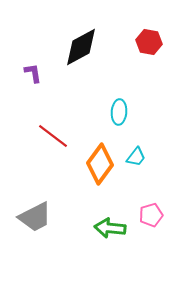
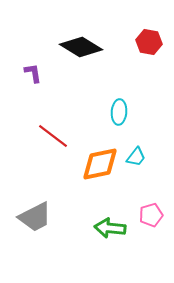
black diamond: rotated 60 degrees clockwise
orange diamond: rotated 42 degrees clockwise
